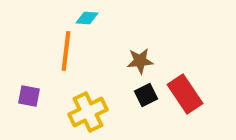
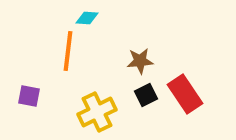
orange line: moved 2 px right
yellow cross: moved 9 px right
